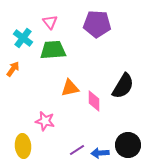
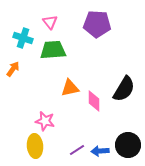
cyan cross: rotated 18 degrees counterclockwise
black semicircle: moved 1 px right, 3 px down
yellow ellipse: moved 12 px right
blue arrow: moved 2 px up
